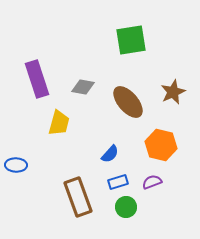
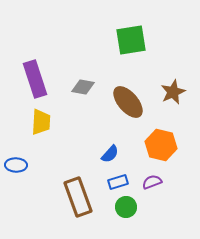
purple rectangle: moved 2 px left
yellow trapezoid: moved 18 px left, 1 px up; rotated 12 degrees counterclockwise
